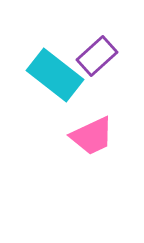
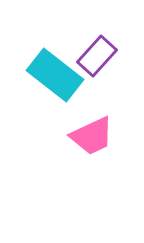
purple rectangle: rotated 6 degrees counterclockwise
